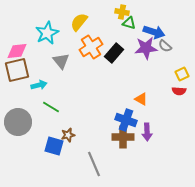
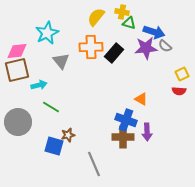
yellow semicircle: moved 17 px right, 5 px up
orange cross: rotated 30 degrees clockwise
